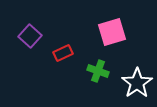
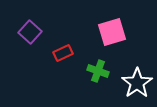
purple square: moved 4 px up
